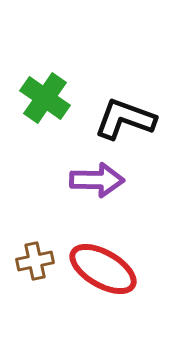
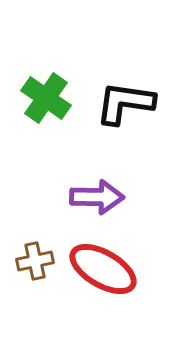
green cross: moved 1 px right
black L-shape: moved 16 px up; rotated 12 degrees counterclockwise
purple arrow: moved 17 px down
